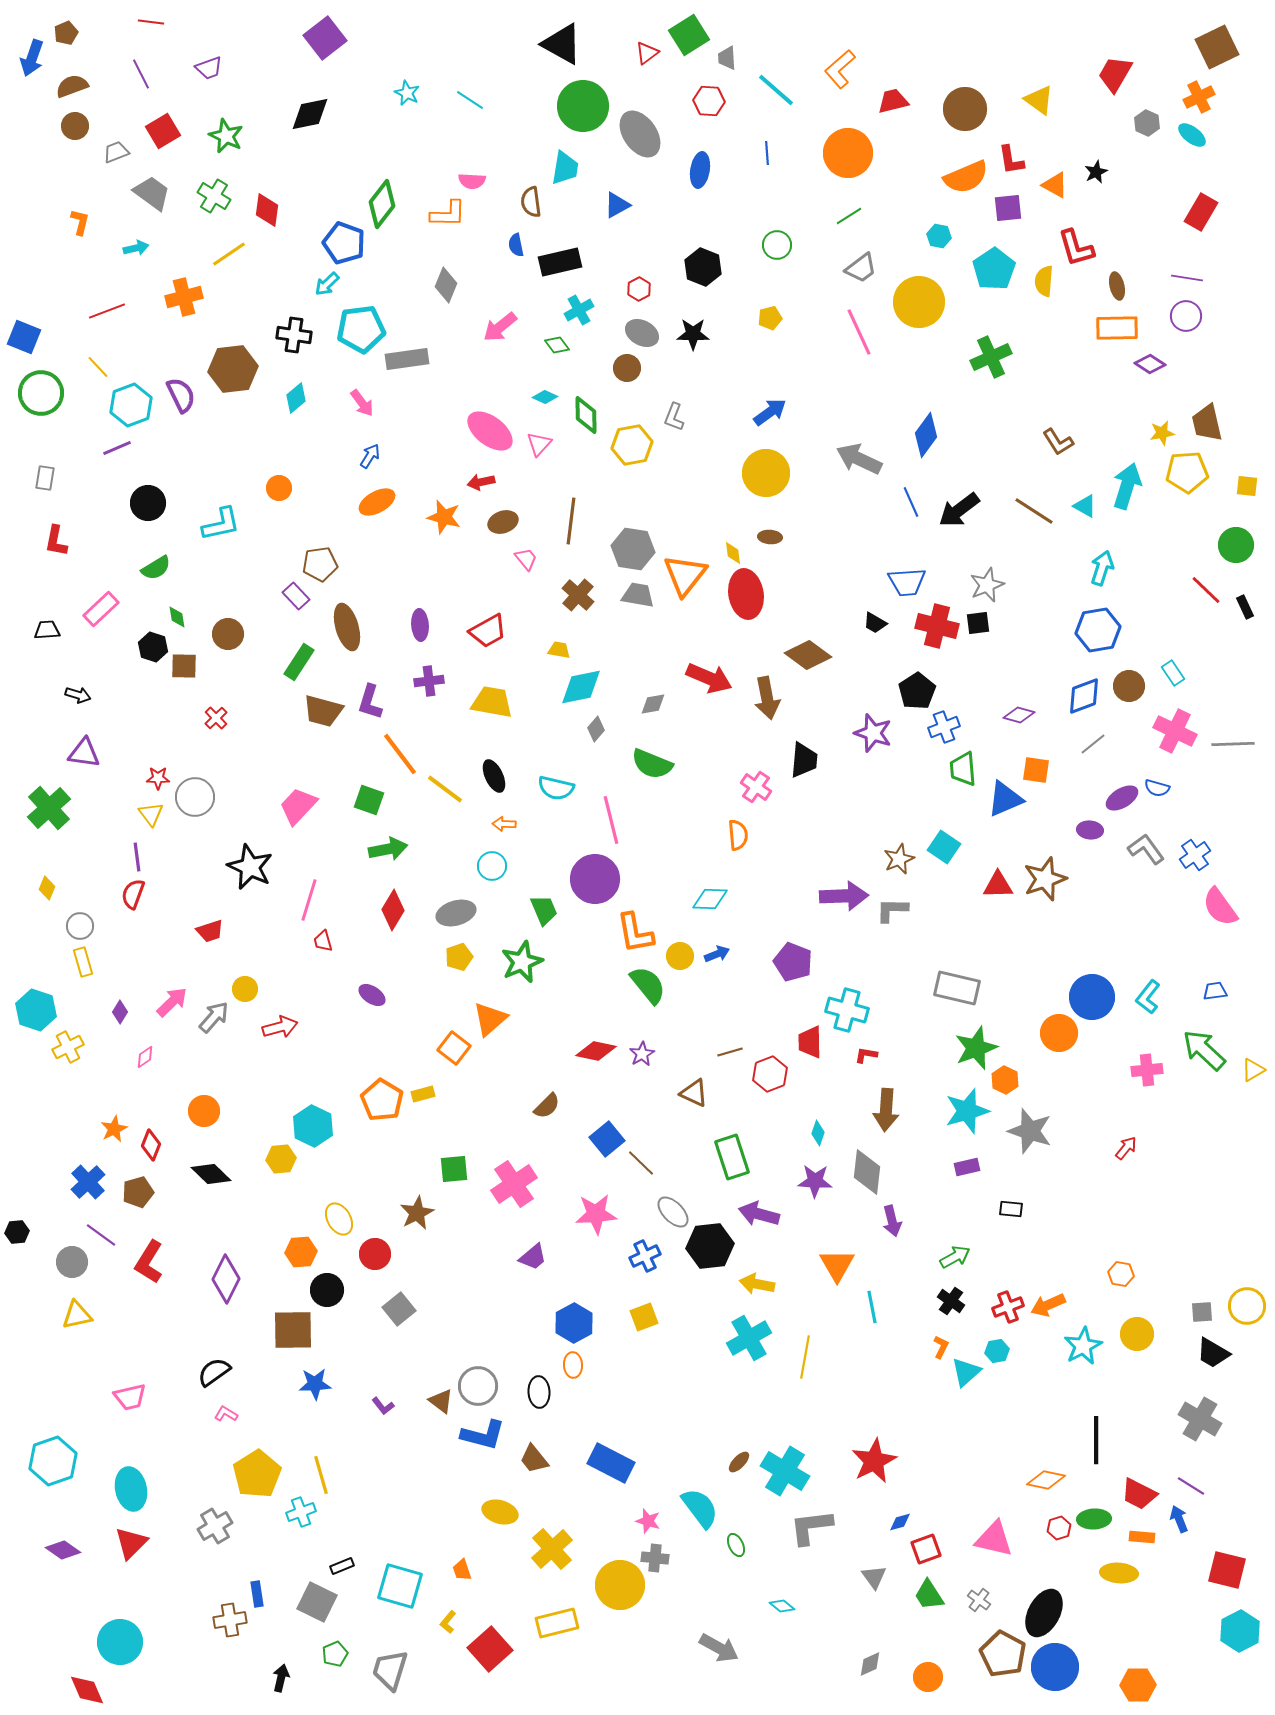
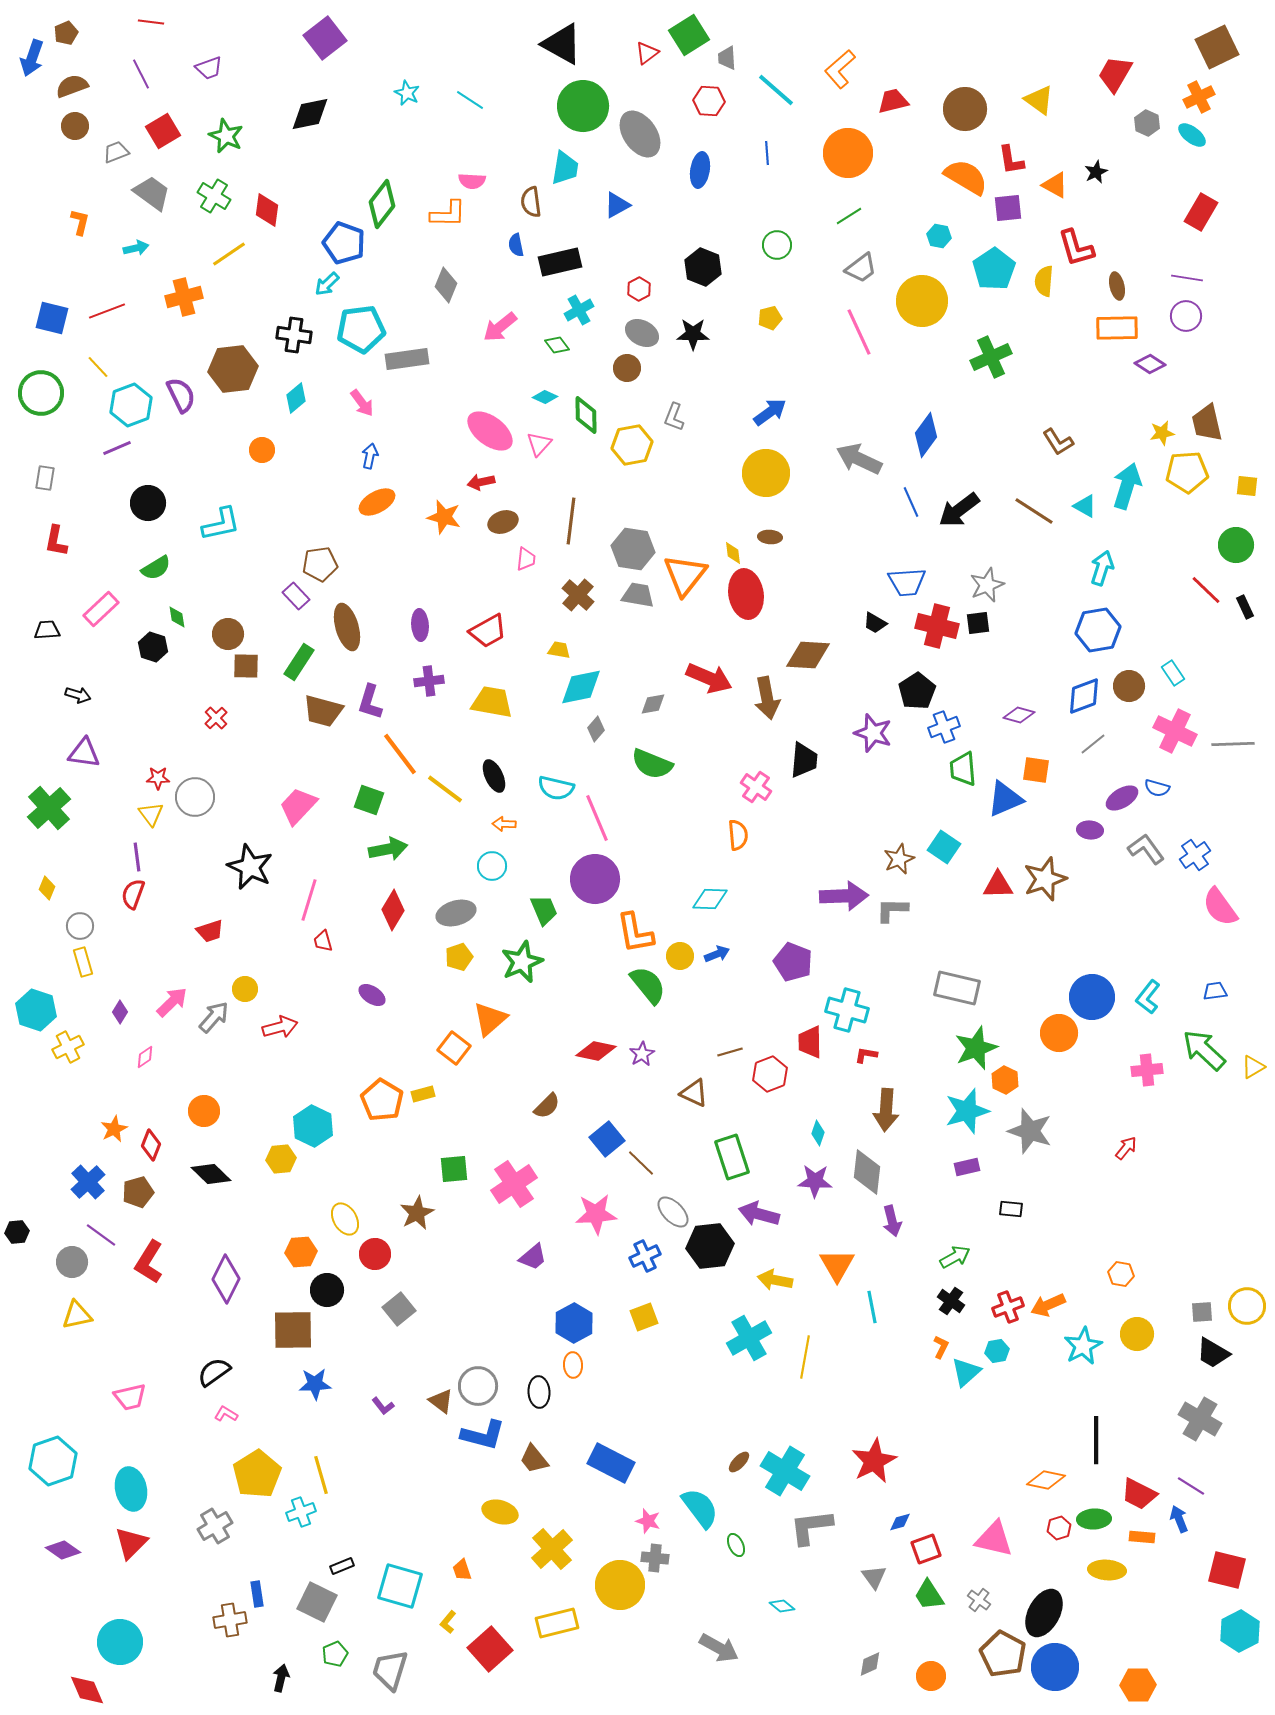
orange semicircle at (966, 177): rotated 126 degrees counterclockwise
yellow circle at (919, 302): moved 3 px right, 1 px up
blue square at (24, 337): moved 28 px right, 19 px up; rotated 8 degrees counterclockwise
blue arrow at (370, 456): rotated 20 degrees counterclockwise
orange circle at (279, 488): moved 17 px left, 38 px up
pink trapezoid at (526, 559): rotated 45 degrees clockwise
brown diamond at (808, 655): rotated 33 degrees counterclockwise
brown square at (184, 666): moved 62 px right
pink line at (611, 820): moved 14 px left, 2 px up; rotated 9 degrees counterclockwise
yellow triangle at (1253, 1070): moved 3 px up
yellow ellipse at (339, 1219): moved 6 px right
yellow arrow at (757, 1284): moved 18 px right, 4 px up
yellow ellipse at (1119, 1573): moved 12 px left, 3 px up
orange circle at (928, 1677): moved 3 px right, 1 px up
